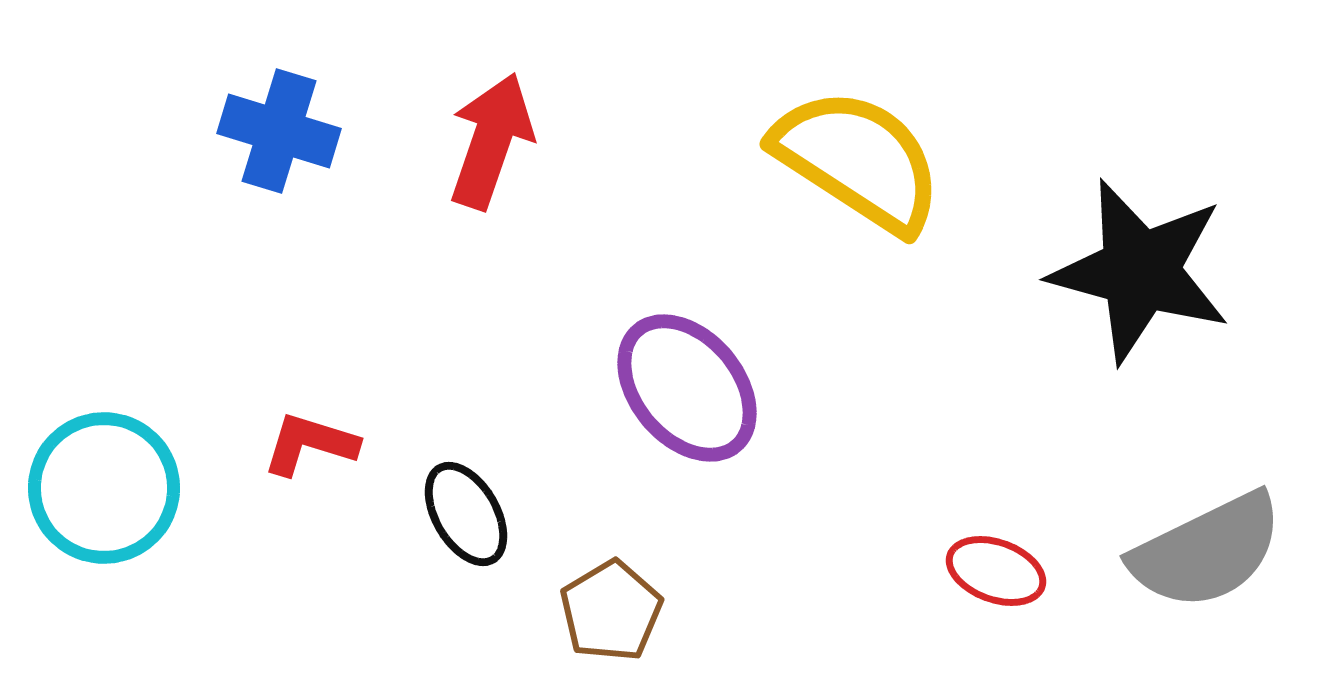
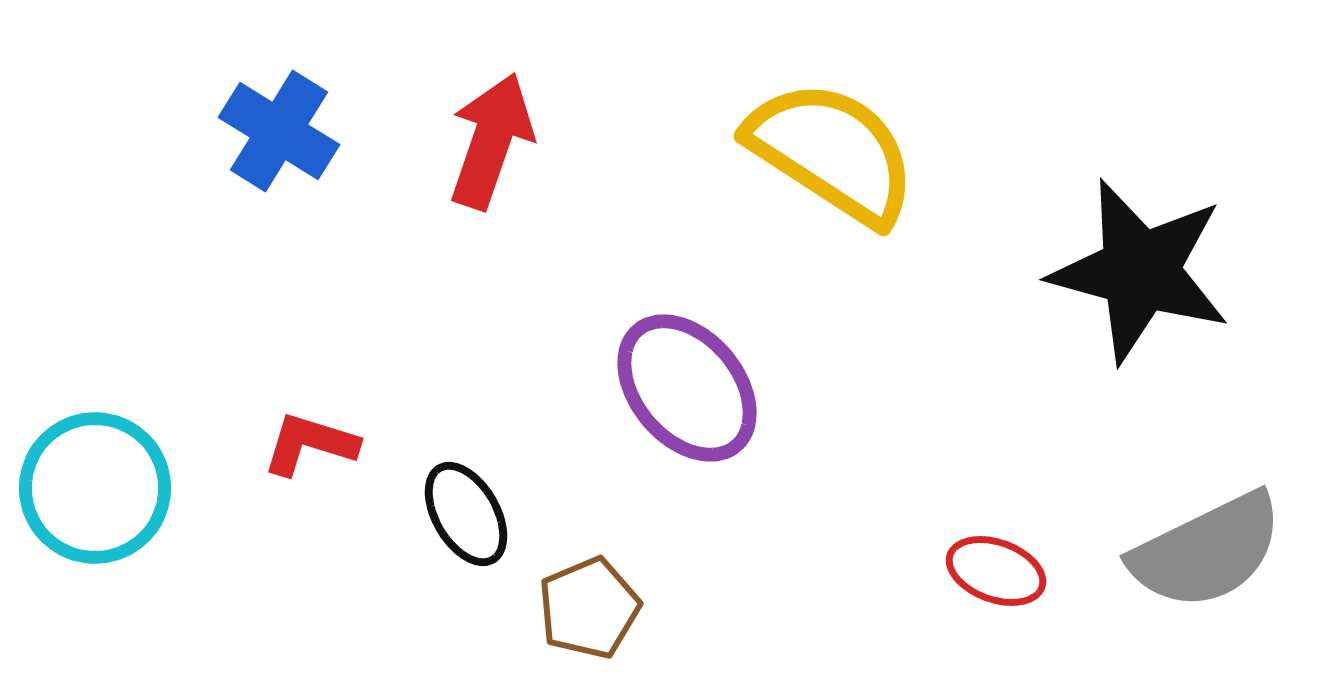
blue cross: rotated 15 degrees clockwise
yellow semicircle: moved 26 px left, 8 px up
cyan circle: moved 9 px left
brown pentagon: moved 22 px left, 3 px up; rotated 8 degrees clockwise
